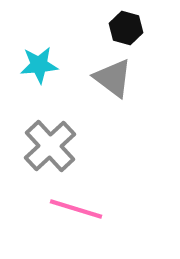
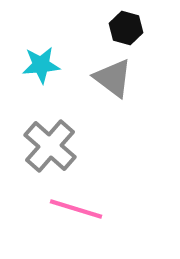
cyan star: moved 2 px right
gray cross: rotated 6 degrees counterclockwise
